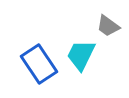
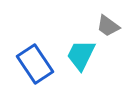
blue rectangle: moved 4 px left
